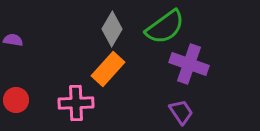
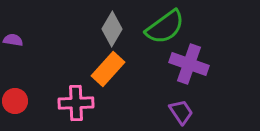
red circle: moved 1 px left, 1 px down
